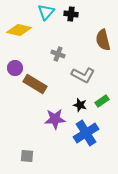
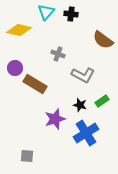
brown semicircle: rotated 40 degrees counterclockwise
purple star: rotated 15 degrees counterclockwise
